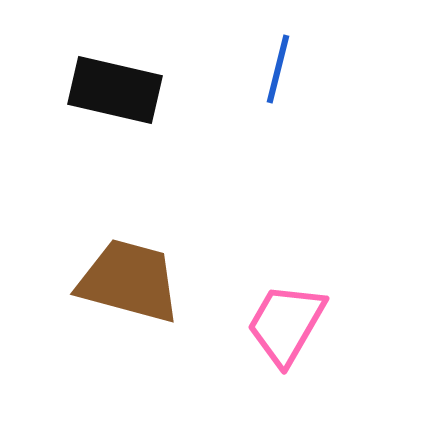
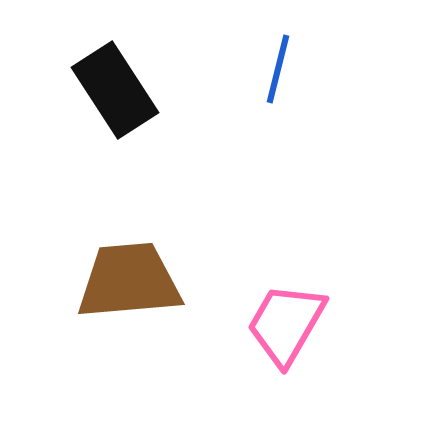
black rectangle: rotated 44 degrees clockwise
brown trapezoid: rotated 20 degrees counterclockwise
